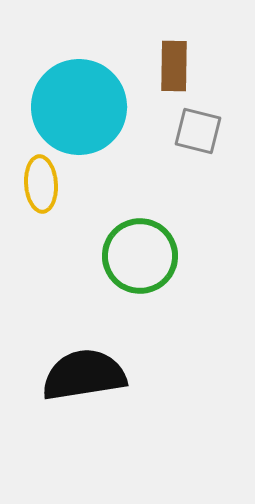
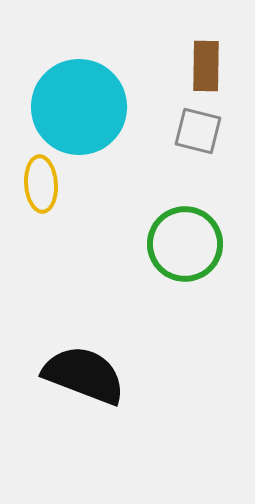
brown rectangle: moved 32 px right
green circle: moved 45 px right, 12 px up
black semicircle: rotated 30 degrees clockwise
